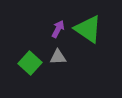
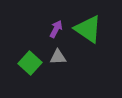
purple arrow: moved 2 px left
